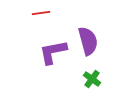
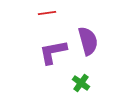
red line: moved 6 px right
green cross: moved 11 px left, 4 px down
